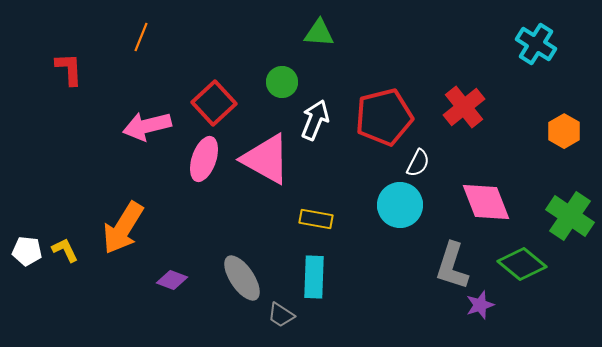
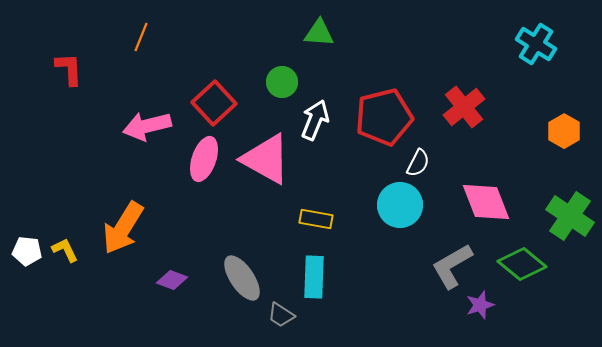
gray L-shape: rotated 42 degrees clockwise
